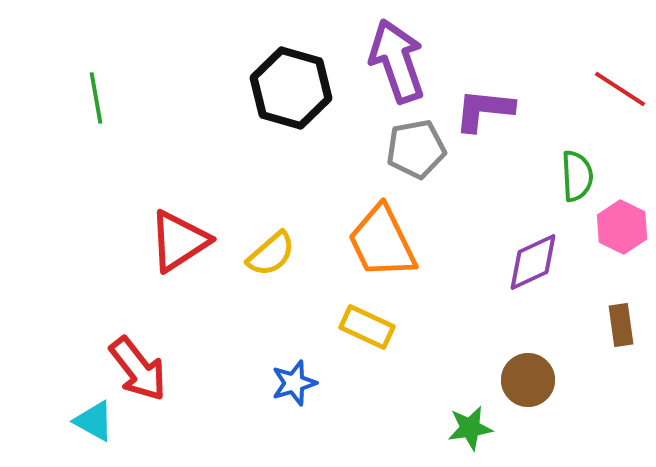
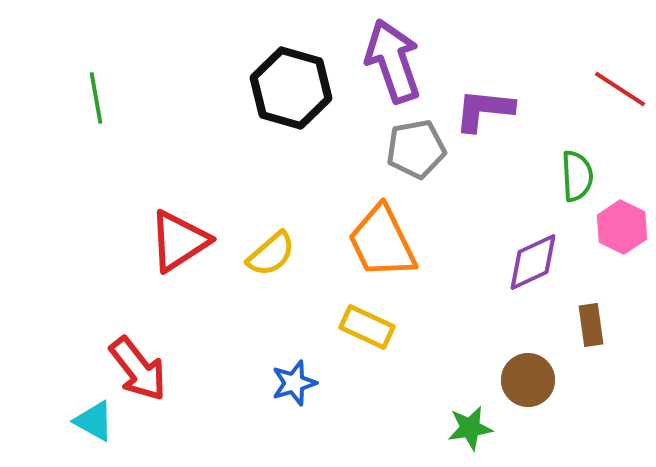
purple arrow: moved 4 px left
brown rectangle: moved 30 px left
